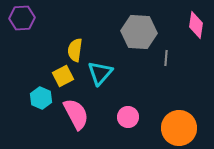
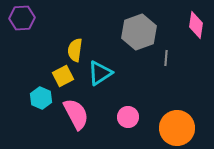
gray hexagon: rotated 24 degrees counterclockwise
cyan triangle: rotated 16 degrees clockwise
orange circle: moved 2 px left
